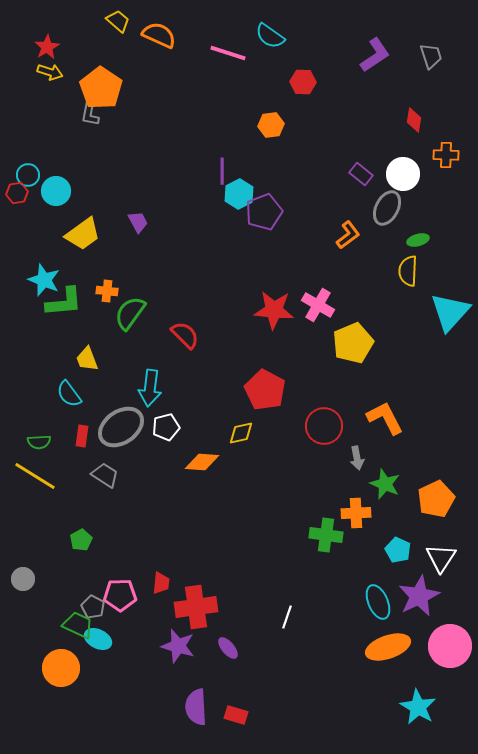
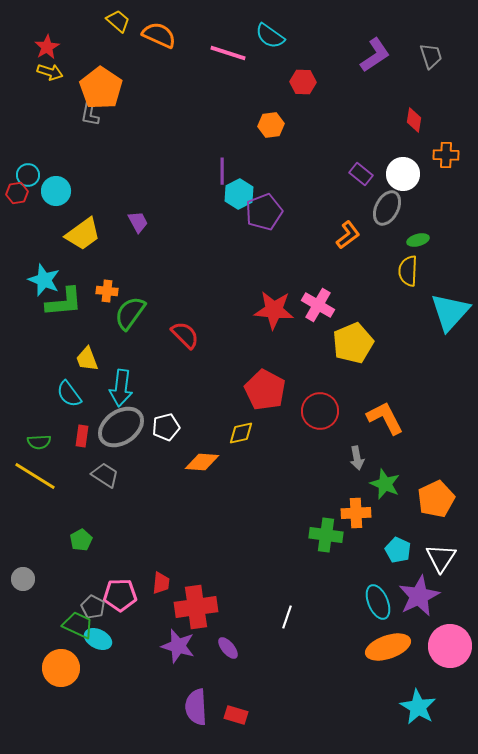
cyan arrow at (150, 388): moved 29 px left
red circle at (324, 426): moved 4 px left, 15 px up
